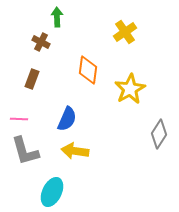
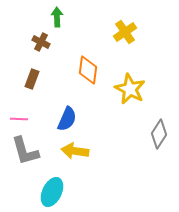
yellow star: rotated 16 degrees counterclockwise
